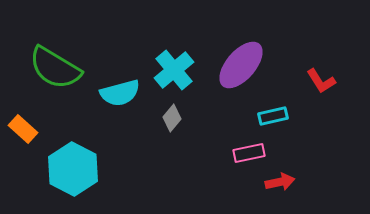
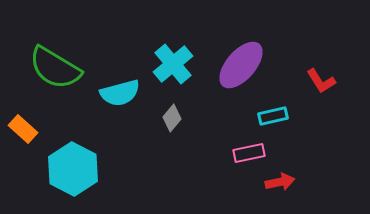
cyan cross: moved 1 px left, 6 px up
